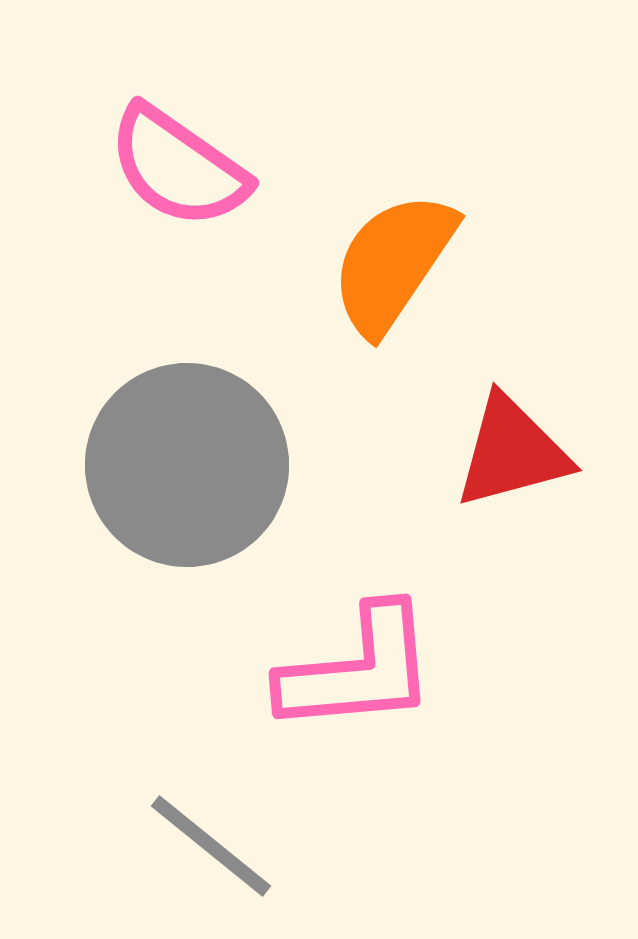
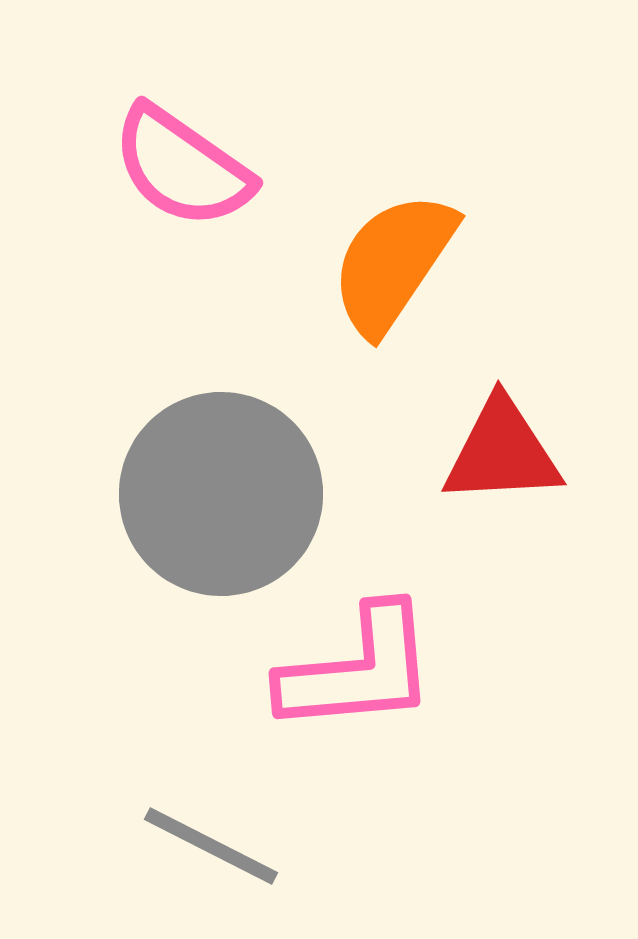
pink semicircle: moved 4 px right
red triangle: moved 10 px left; rotated 12 degrees clockwise
gray circle: moved 34 px right, 29 px down
gray line: rotated 12 degrees counterclockwise
